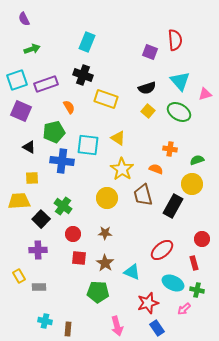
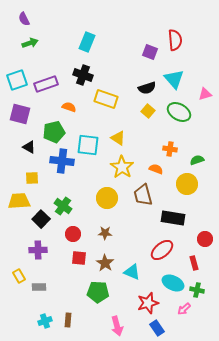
green arrow at (32, 49): moved 2 px left, 6 px up
cyan triangle at (180, 81): moved 6 px left, 2 px up
orange semicircle at (69, 107): rotated 40 degrees counterclockwise
purple square at (21, 111): moved 1 px left, 3 px down; rotated 10 degrees counterclockwise
yellow star at (122, 169): moved 2 px up
yellow circle at (192, 184): moved 5 px left
black rectangle at (173, 206): moved 12 px down; rotated 70 degrees clockwise
red circle at (202, 239): moved 3 px right
cyan cross at (45, 321): rotated 32 degrees counterclockwise
brown rectangle at (68, 329): moved 9 px up
